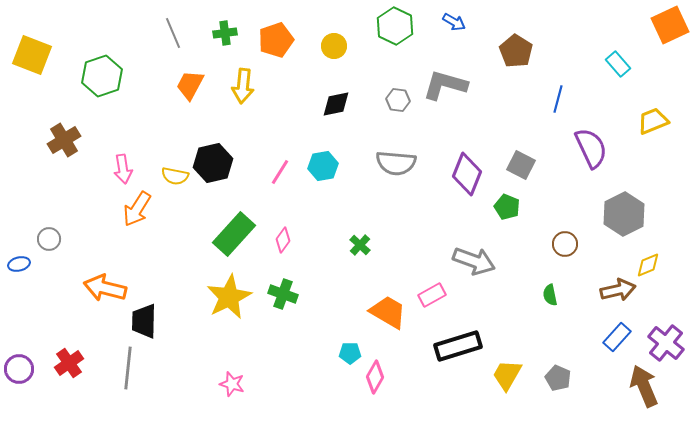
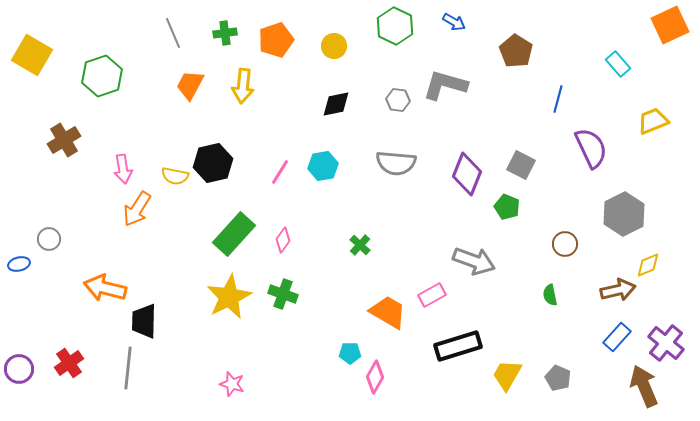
yellow square at (32, 55): rotated 9 degrees clockwise
